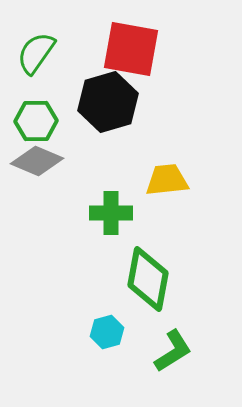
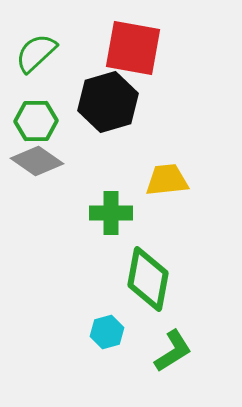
red square: moved 2 px right, 1 px up
green semicircle: rotated 12 degrees clockwise
gray diamond: rotated 12 degrees clockwise
